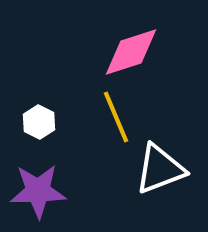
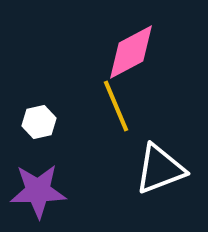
pink diamond: rotated 10 degrees counterclockwise
yellow line: moved 11 px up
white hexagon: rotated 20 degrees clockwise
